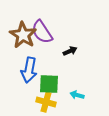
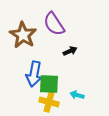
purple semicircle: moved 12 px right, 8 px up
blue arrow: moved 5 px right, 4 px down
yellow cross: moved 3 px right
